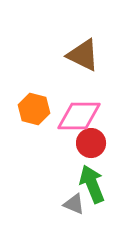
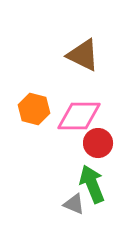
red circle: moved 7 px right
